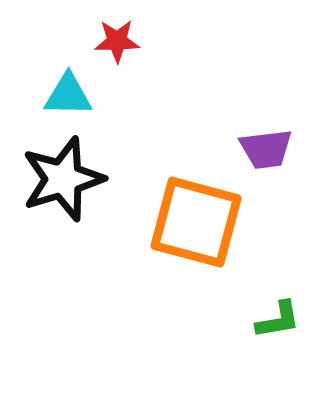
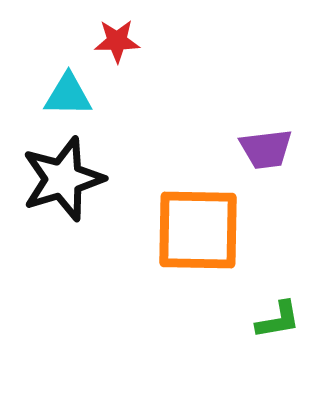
orange square: moved 2 px right, 8 px down; rotated 14 degrees counterclockwise
